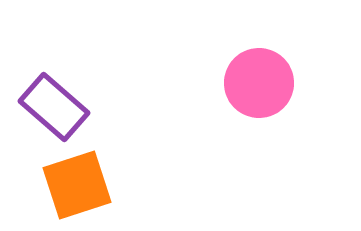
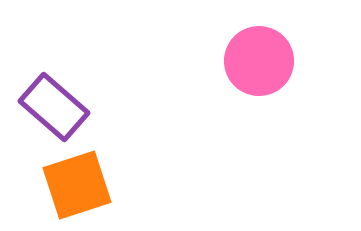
pink circle: moved 22 px up
